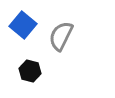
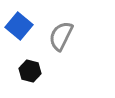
blue square: moved 4 px left, 1 px down
